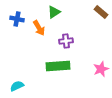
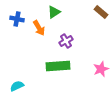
purple cross: rotated 24 degrees counterclockwise
